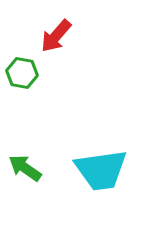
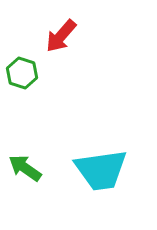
red arrow: moved 5 px right
green hexagon: rotated 8 degrees clockwise
